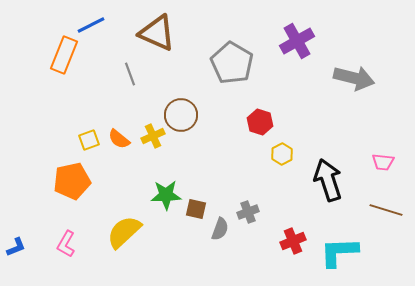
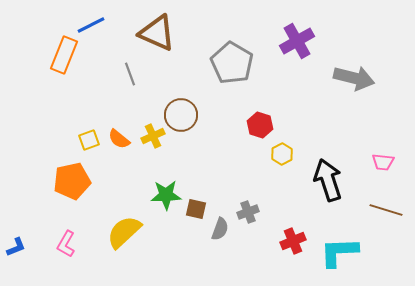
red hexagon: moved 3 px down
